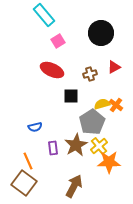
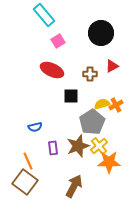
red triangle: moved 2 px left, 1 px up
brown cross: rotated 16 degrees clockwise
orange cross: rotated 24 degrees clockwise
brown star: moved 2 px right, 1 px down; rotated 10 degrees clockwise
brown square: moved 1 px right, 1 px up
